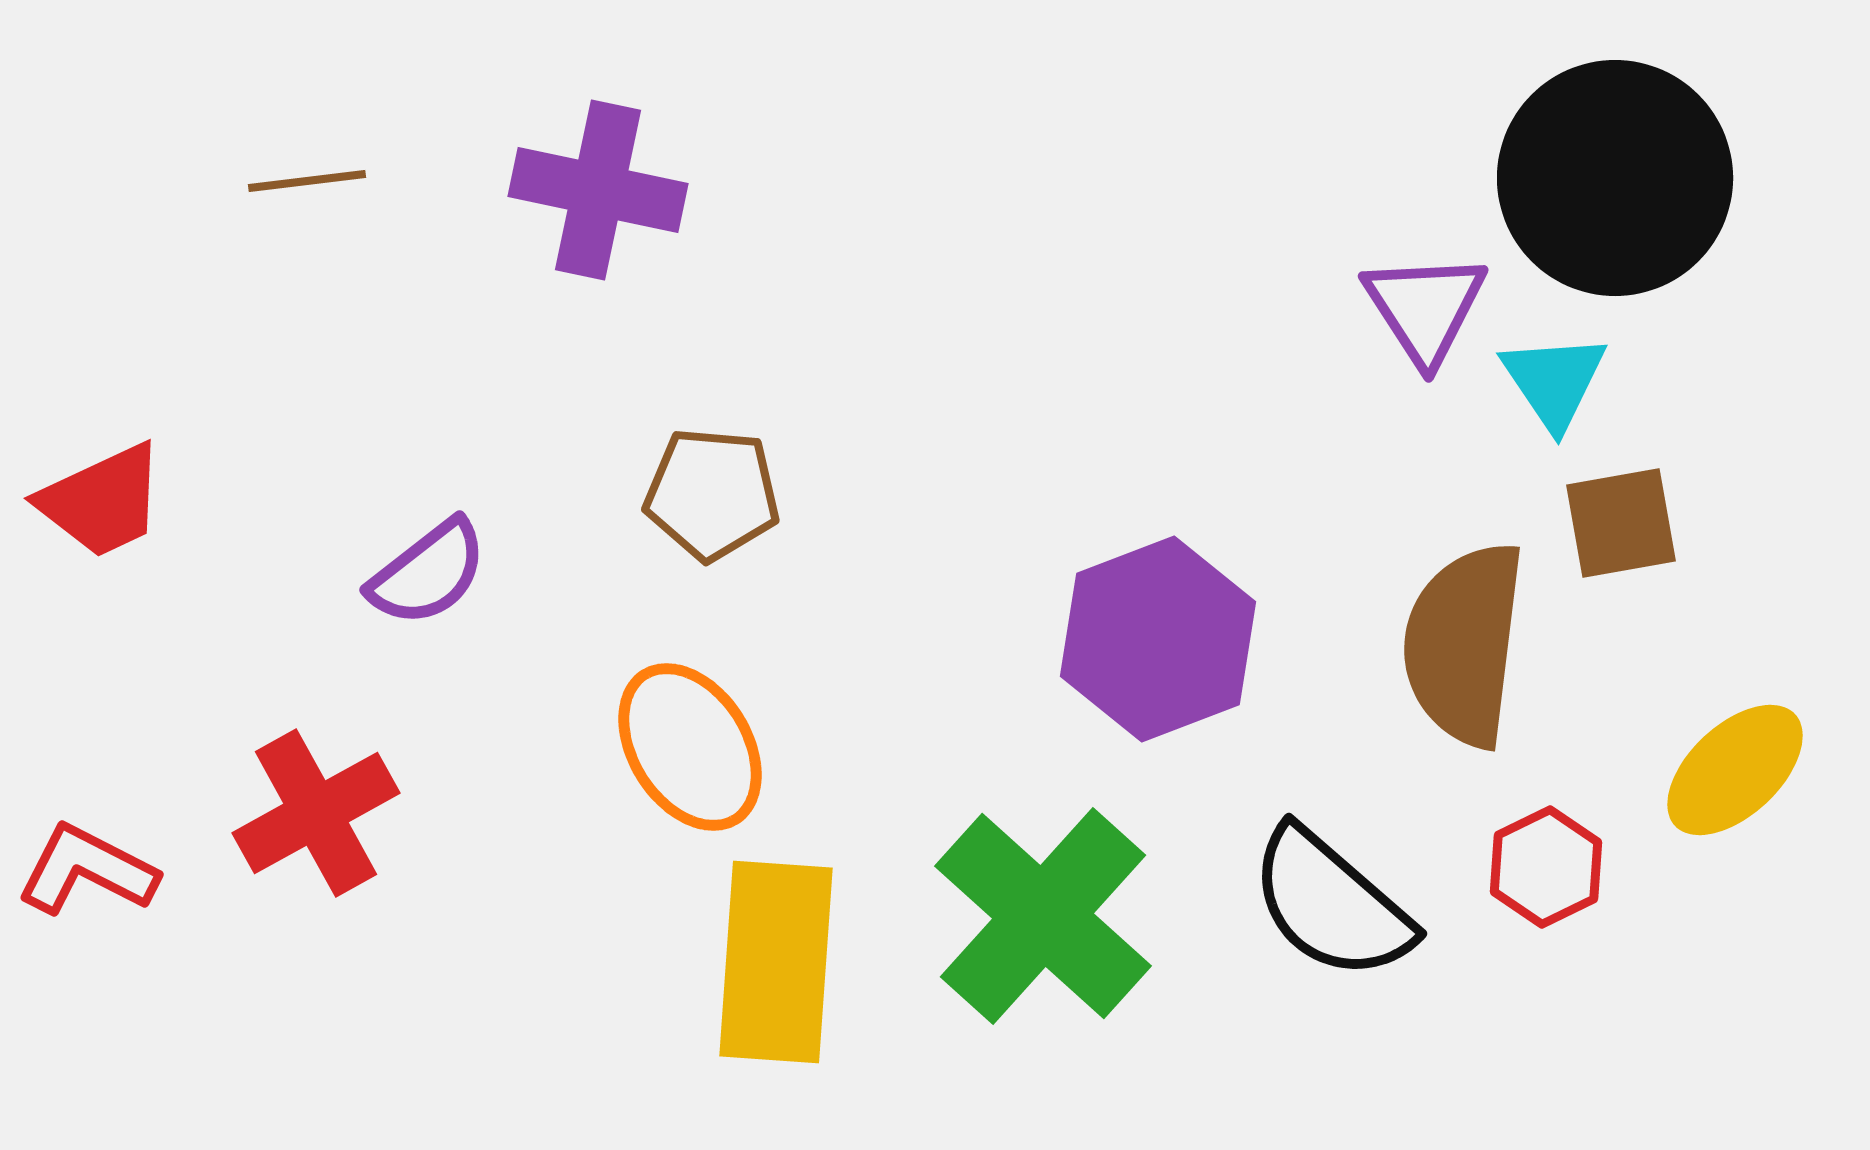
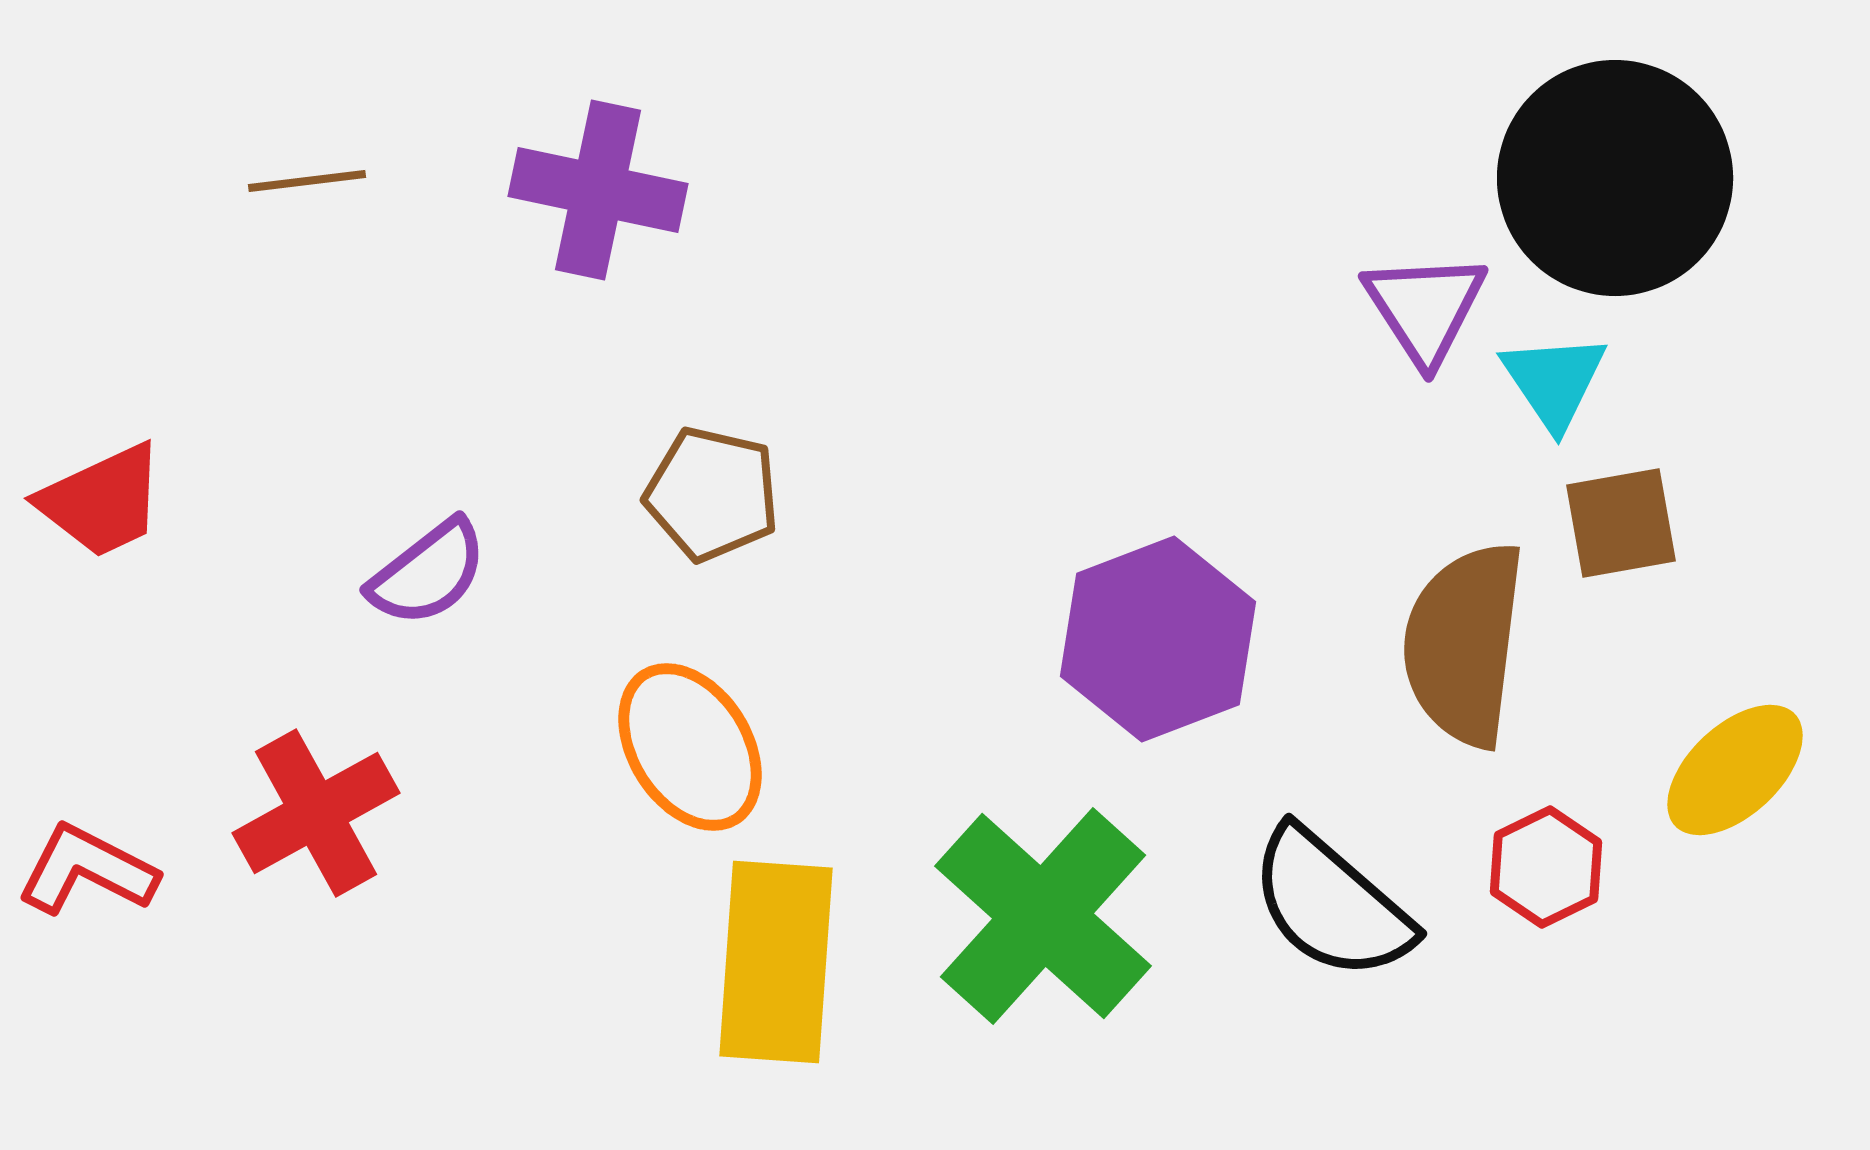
brown pentagon: rotated 8 degrees clockwise
